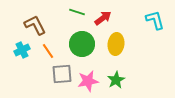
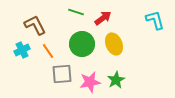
green line: moved 1 px left
yellow ellipse: moved 2 px left; rotated 30 degrees counterclockwise
pink star: moved 2 px right, 1 px down
